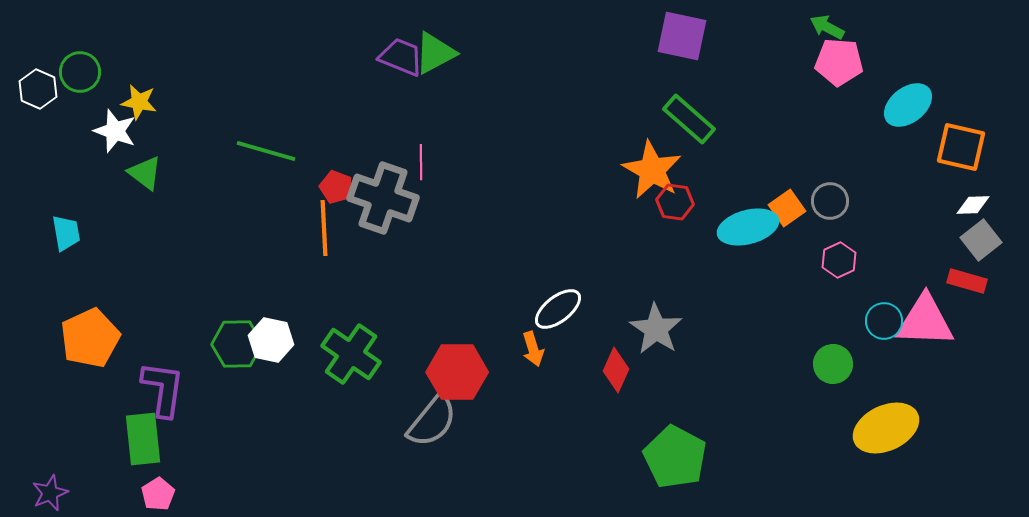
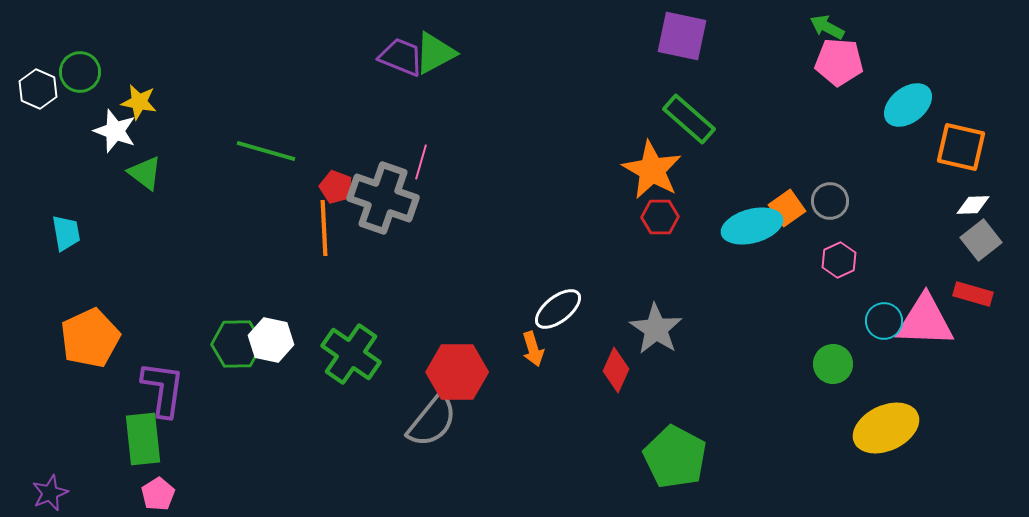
pink line at (421, 162): rotated 16 degrees clockwise
red hexagon at (675, 202): moved 15 px left, 15 px down; rotated 9 degrees counterclockwise
cyan ellipse at (748, 227): moved 4 px right, 1 px up
red rectangle at (967, 281): moved 6 px right, 13 px down
